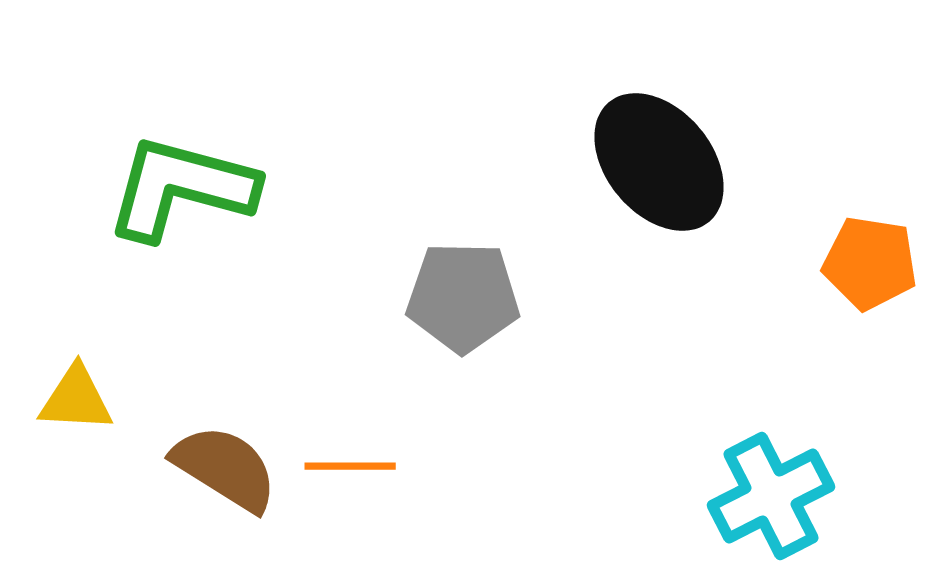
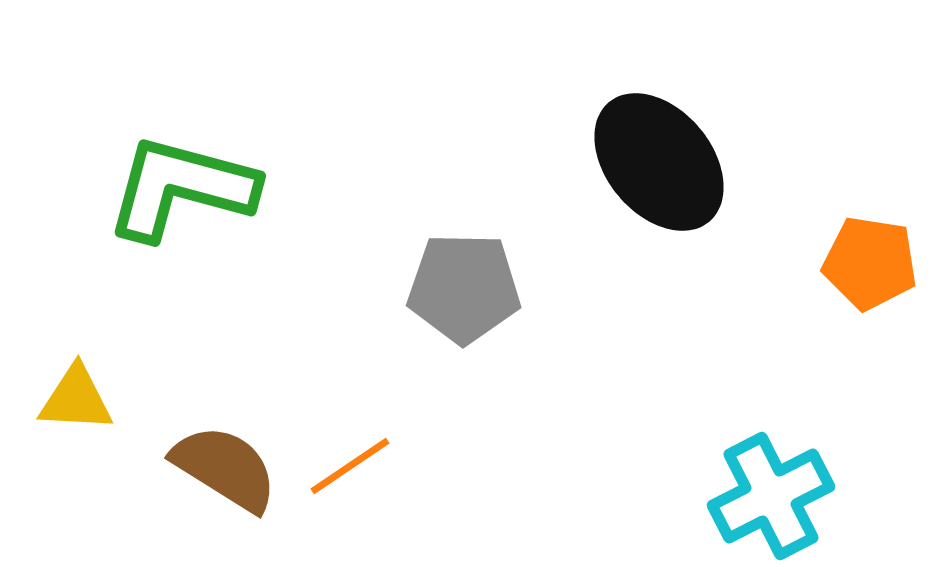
gray pentagon: moved 1 px right, 9 px up
orange line: rotated 34 degrees counterclockwise
